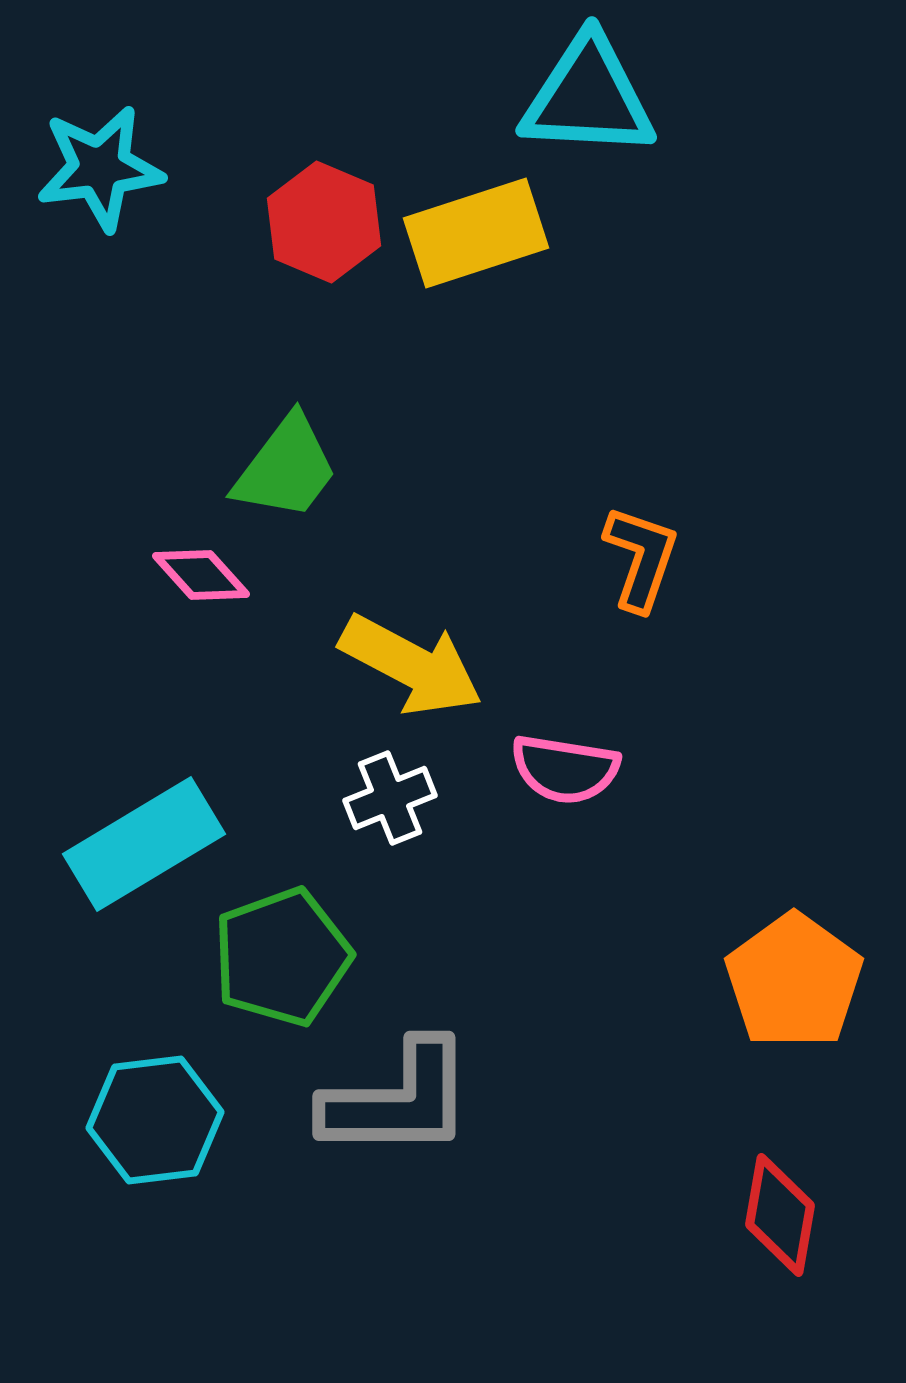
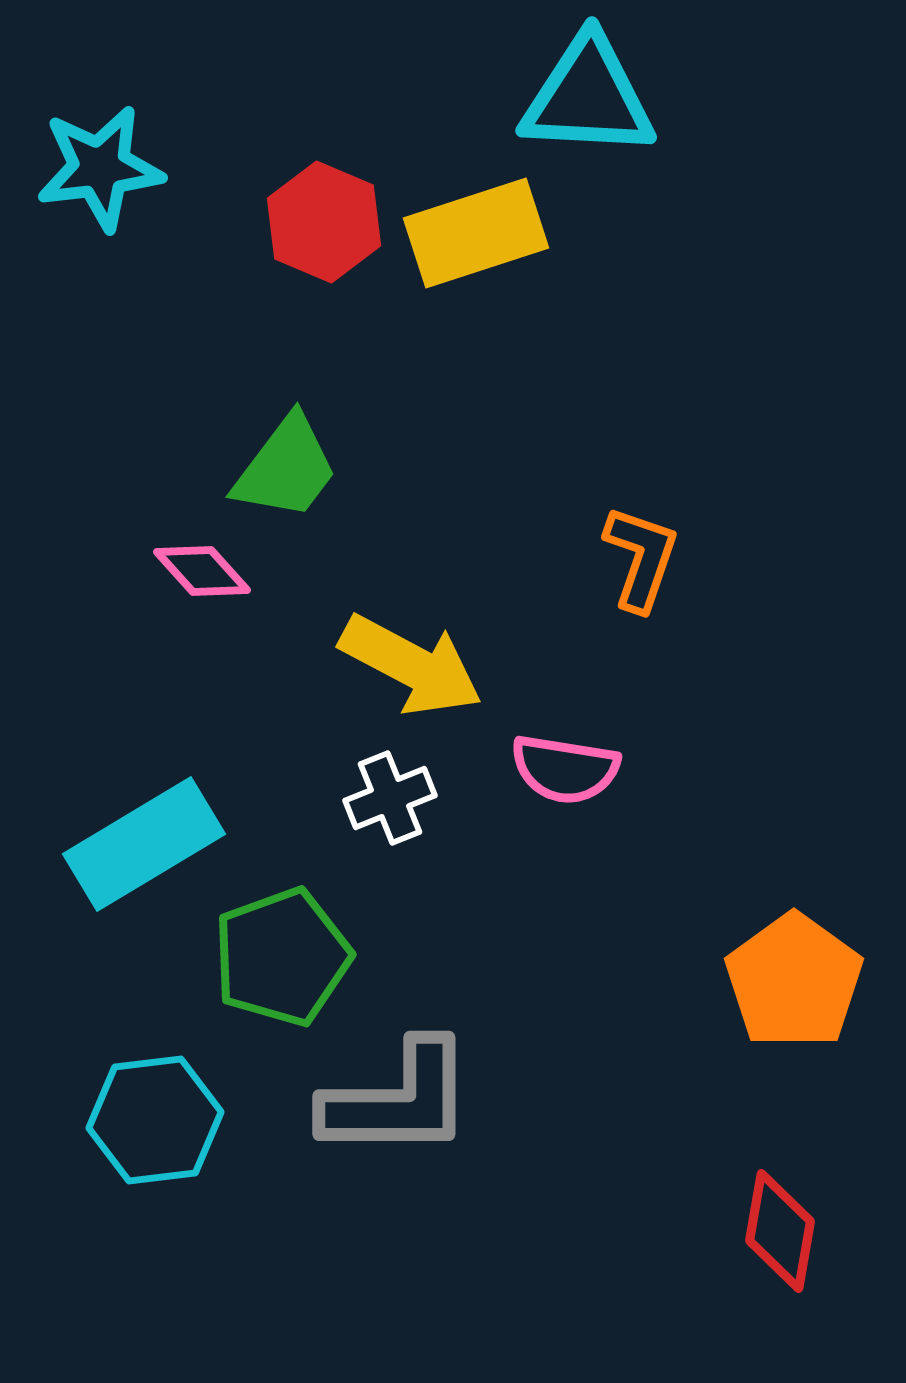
pink diamond: moved 1 px right, 4 px up
red diamond: moved 16 px down
